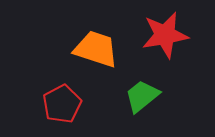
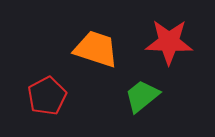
red star: moved 4 px right, 7 px down; rotated 12 degrees clockwise
red pentagon: moved 15 px left, 8 px up
